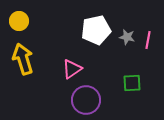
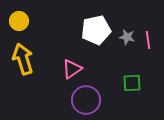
pink line: rotated 18 degrees counterclockwise
